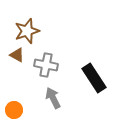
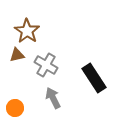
brown star: rotated 20 degrees counterclockwise
brown triangle: rotated 42 degrees counterclockwise
gray cross: rotated 20 degrees clockwise
orange circle: moved 1 px right, 2 px up
